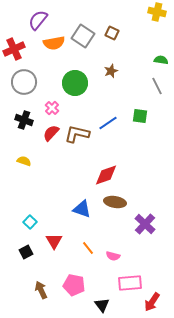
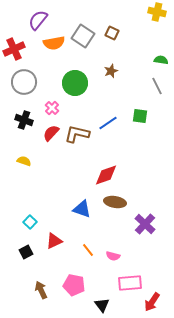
red triangle: rotated 36 degrees clockwise
orange line: moved 2 px down
